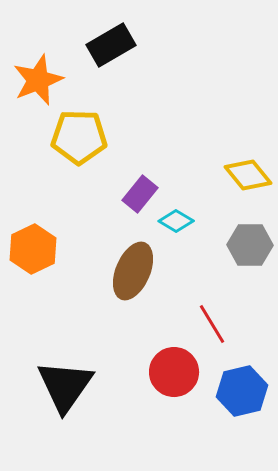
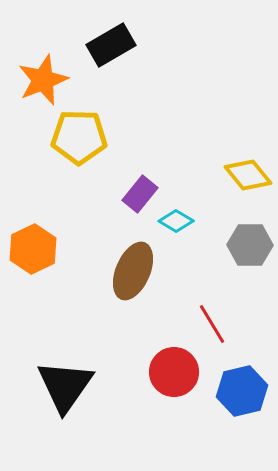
orange star: moved 5 px right
